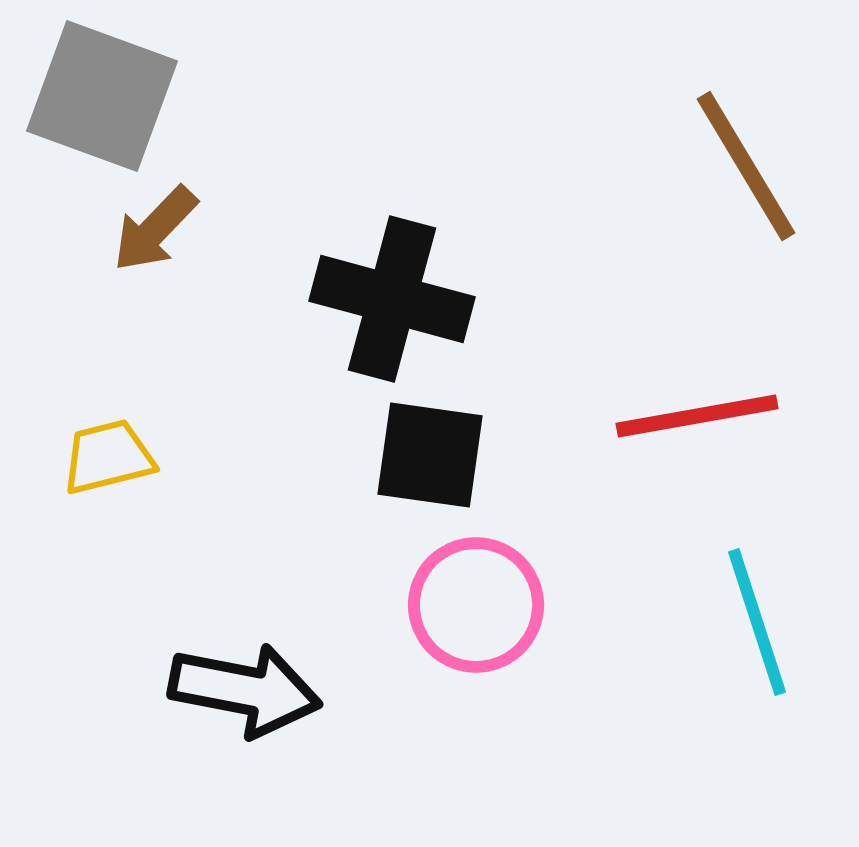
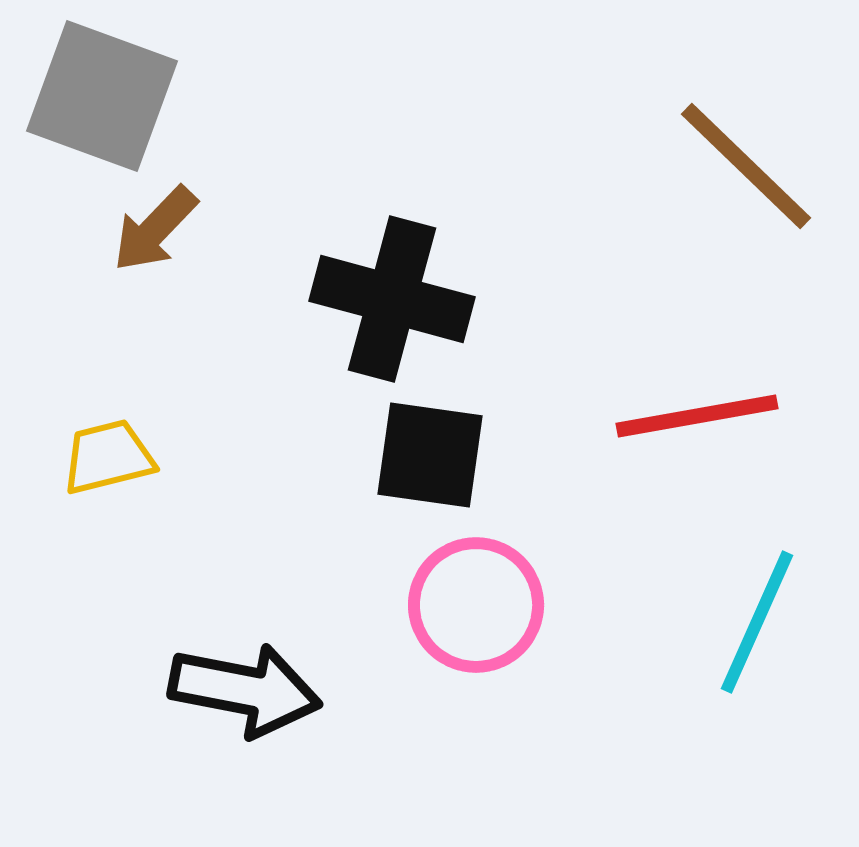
brown line: rotated 15 degrees counterclockwise
cyan line: rotated 42 degrees clockwise
